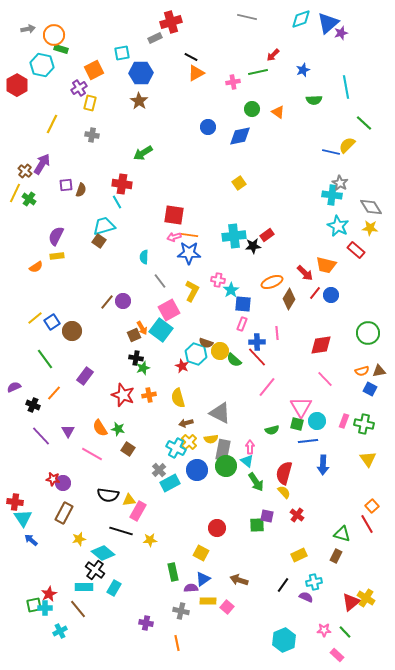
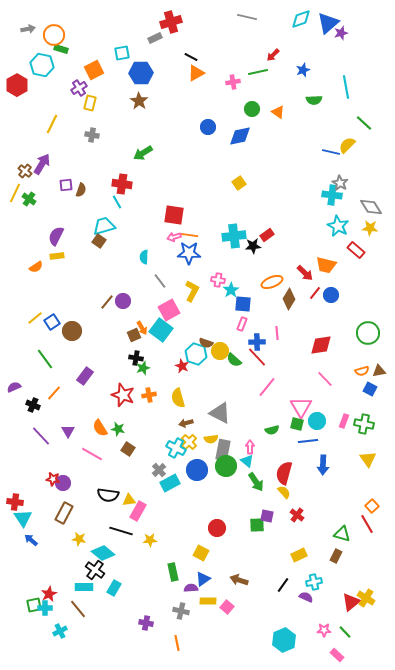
yellow star at (79, 539): rotated 24 degrees clockwise
